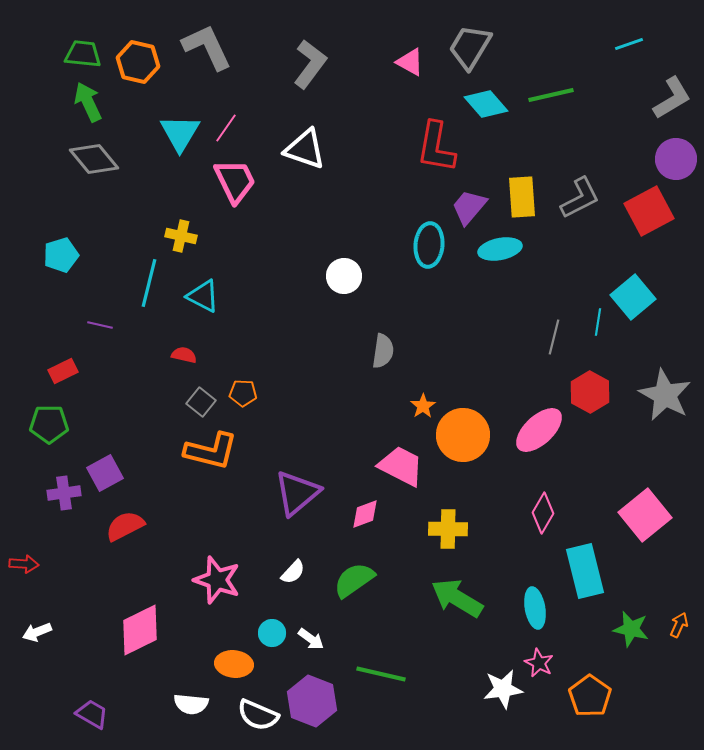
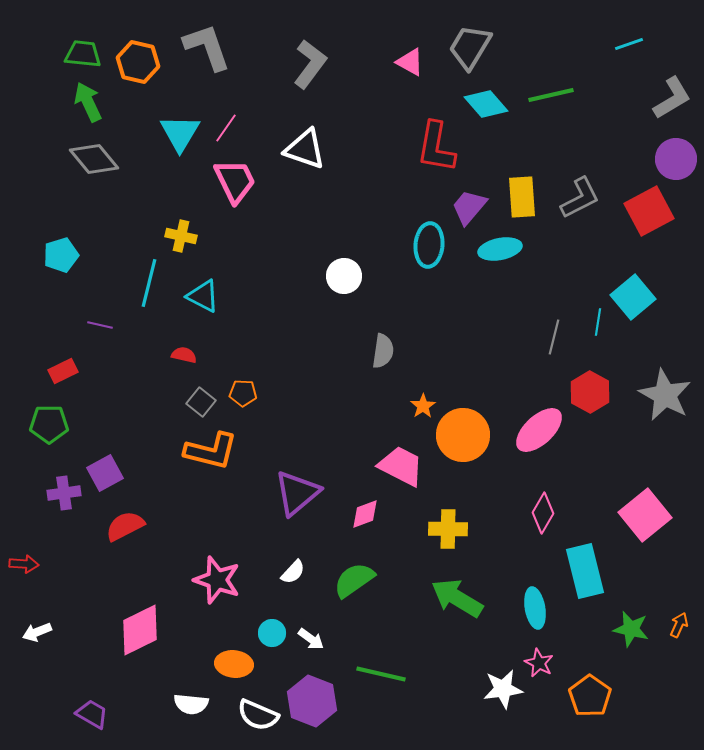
gray L-shape at (207, 47): rotated 6 degrees clockwise
